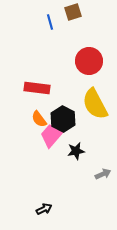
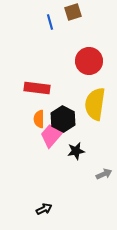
yellow semicircle: rotated 36 degrees clockwise
orange semicircle: rotated 36 degrees clockwise
gray arrow: moved 1 px right
